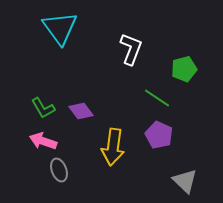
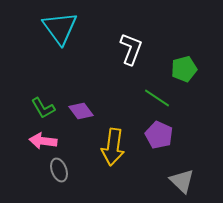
pink arrow: rotated 12 degrees counterclockwise
gray triangle: moved 3 px left
